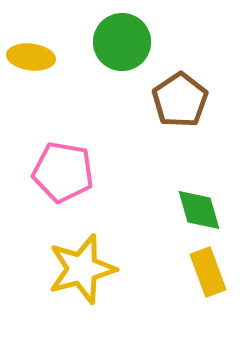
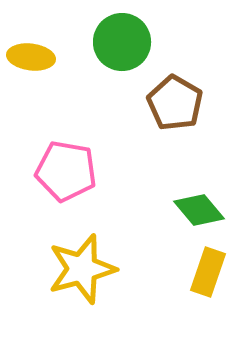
brown pentagon: moved 5 px left, 3 px down; rotated 8 degrees counterclockwise
pink pentagon: moved 3 px right, 1 px up
green diamond: rotated 24 degrees counterclockwise
yellow rectangle: rotated 39 degrees clockwise
